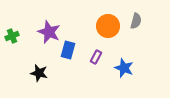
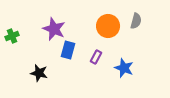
purple star: moved 5 px right, 3 px up
